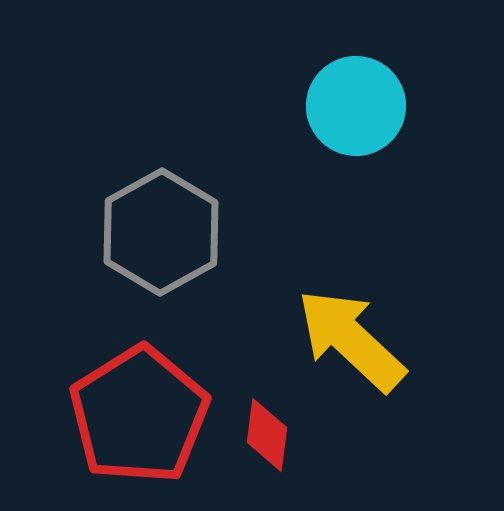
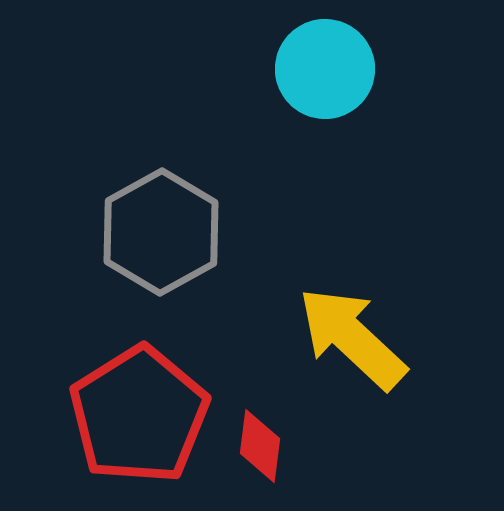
cyan circle: moved 31 px left, 37 px up
yellow arrow: moved 1 px right, 2 px up
red diamond: moved 7 px left, 11 px down
